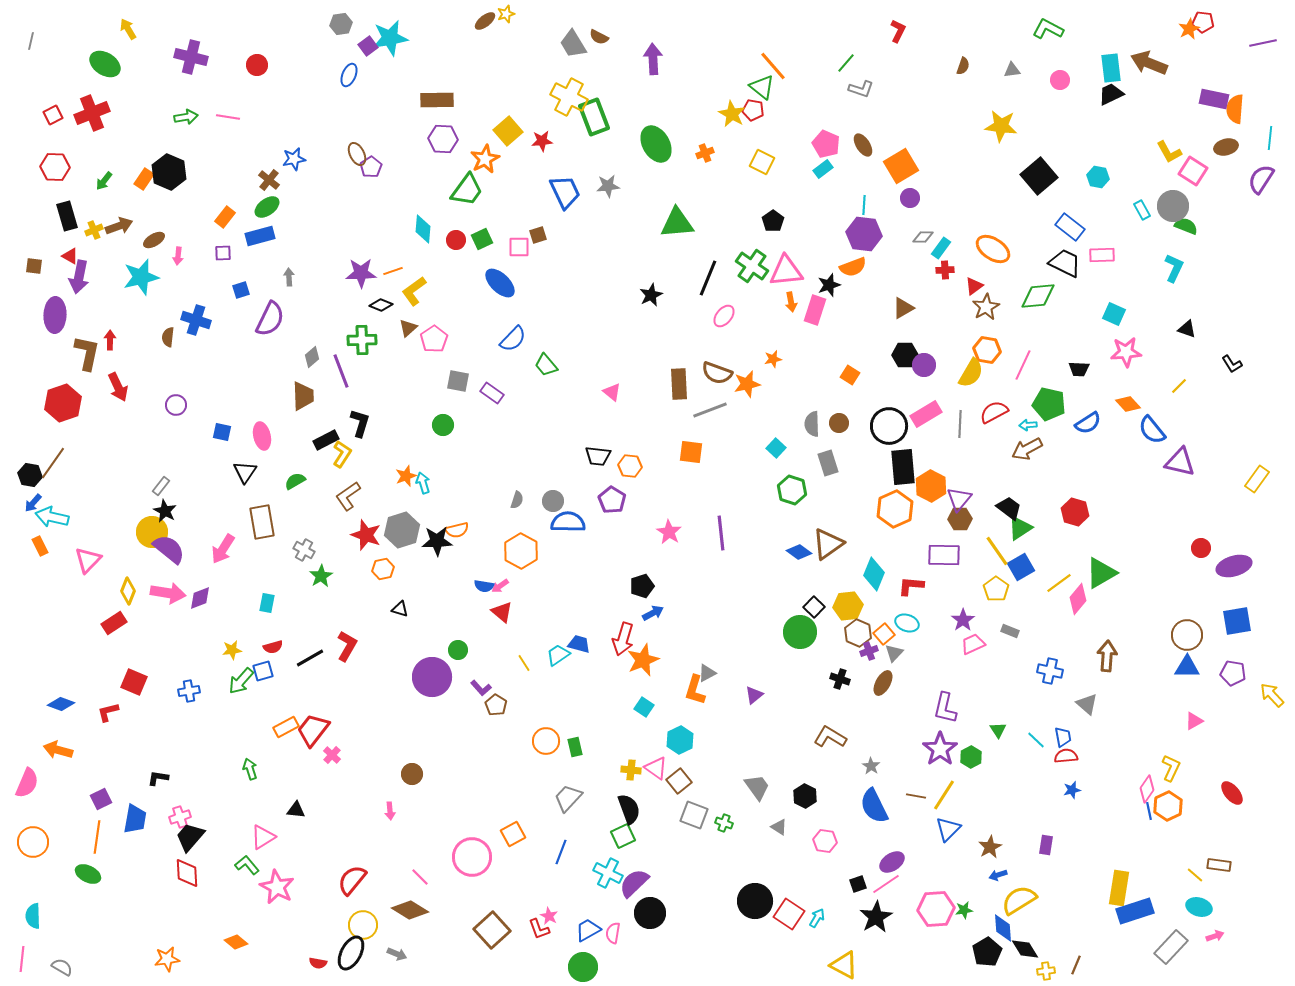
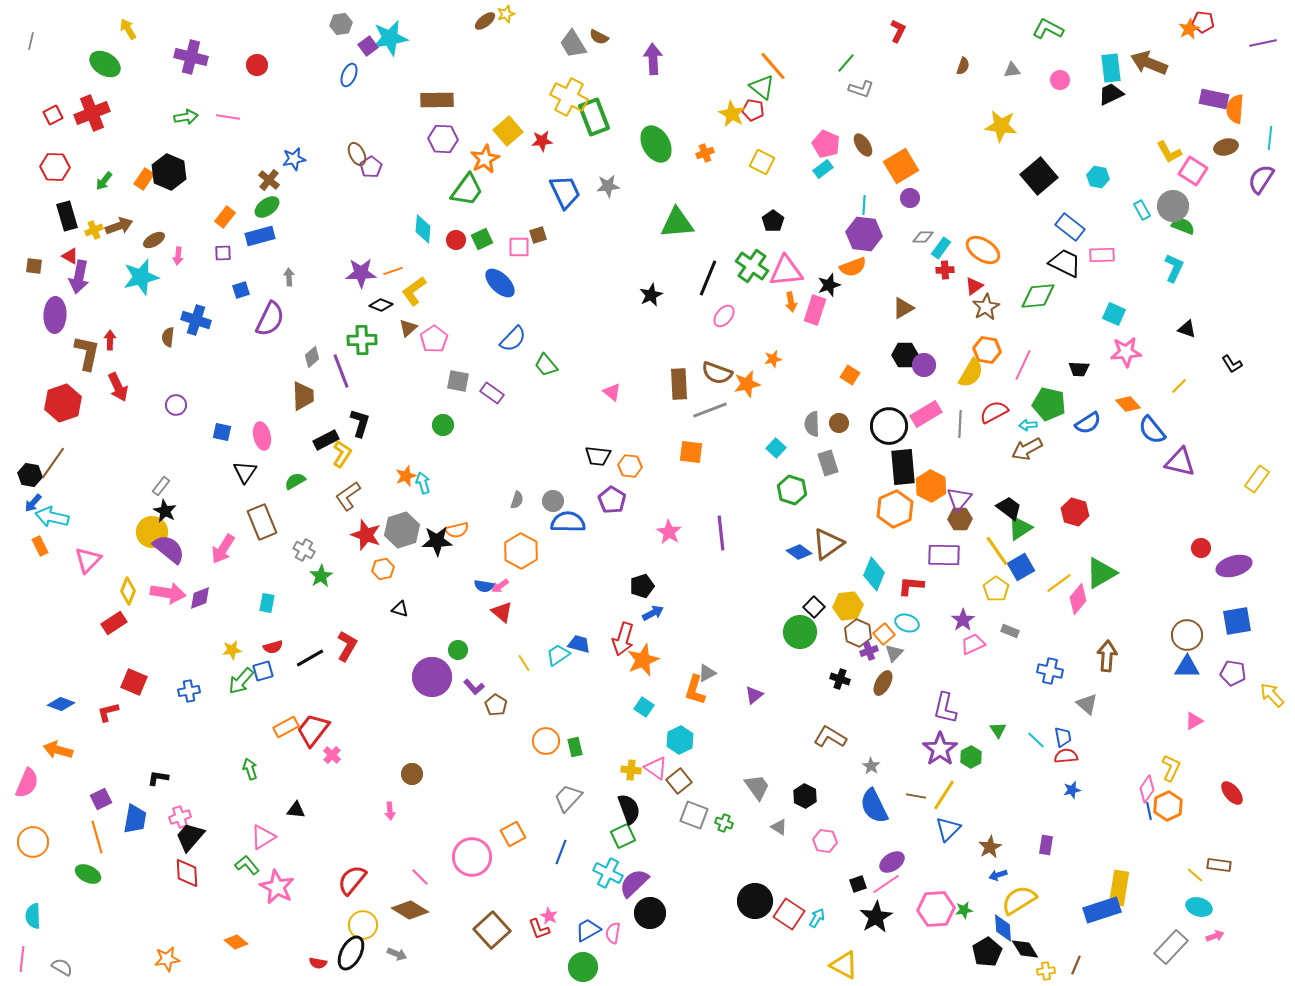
green semicircle at (1186, 226): moved 3 px left
orange ellipse at (993, 249): moved 10 px left, 1 px down
brown rectangle at (262, 522): rotated 12 degrees counterclockwise
purple L-shape at (481, 688): moved 7 px left, 1 px up
orange line at (97, 837): rotated 24 degrees counterclockwise
blue rectangle at (1135, 911): moved 33 px left, 1 px up
